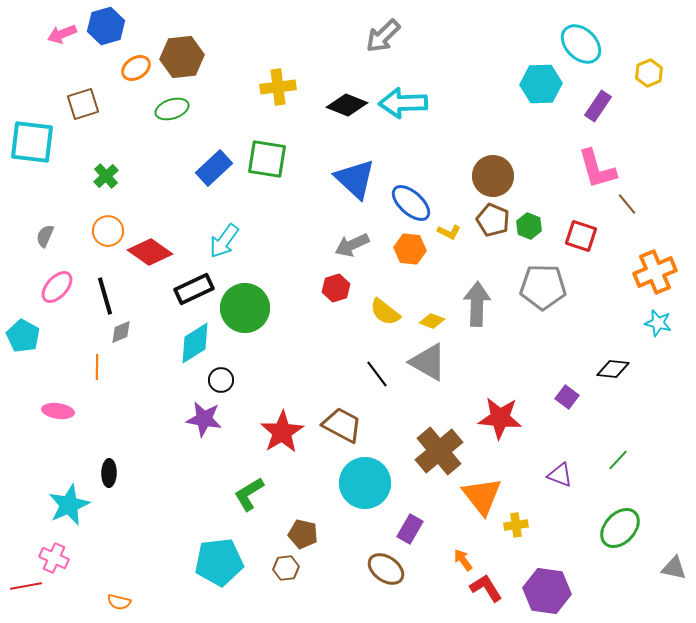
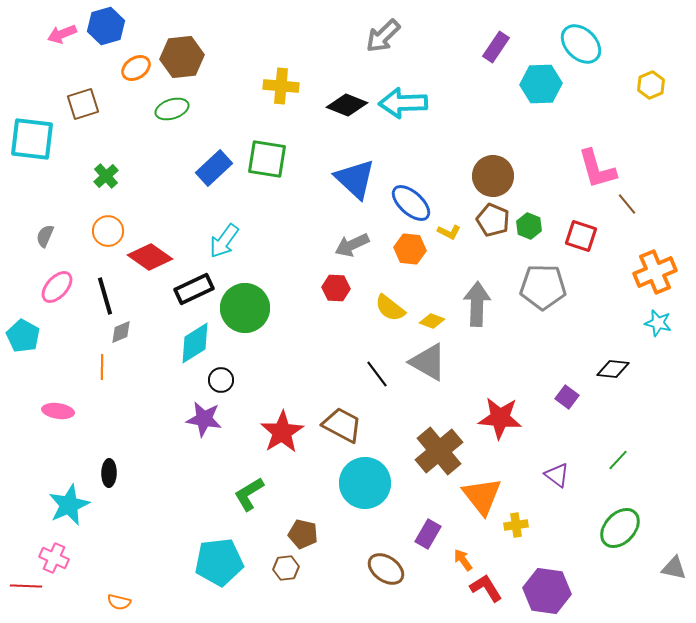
yellow hexagon at (649, 73): moved 2 px right, 12 px down
yellow cross at (278, 87): moved 3 px right, 1 px up; rotated 12 degrees clockwise
purple rectangle at (598, 106): moved 102 px left, 59 px up
cyan square at (32, 142): moved 3 px up
red diamond at (150, 252): moved 5 px down
red hexagon at (336, 288): rotated 20 degrees clockwise
yellow semicircle at (385, 312): moved 5 px right, 4 px up
orange line at (97, 367): moved 5 px right
purple triangle at (560, 475): moved 3 px left; rotated 16 degrees clockwise
purple rectangle at (410, 529): moved 18 px right, 5 px down
red line at (26, 586): rotated 12 degrees clockwise
